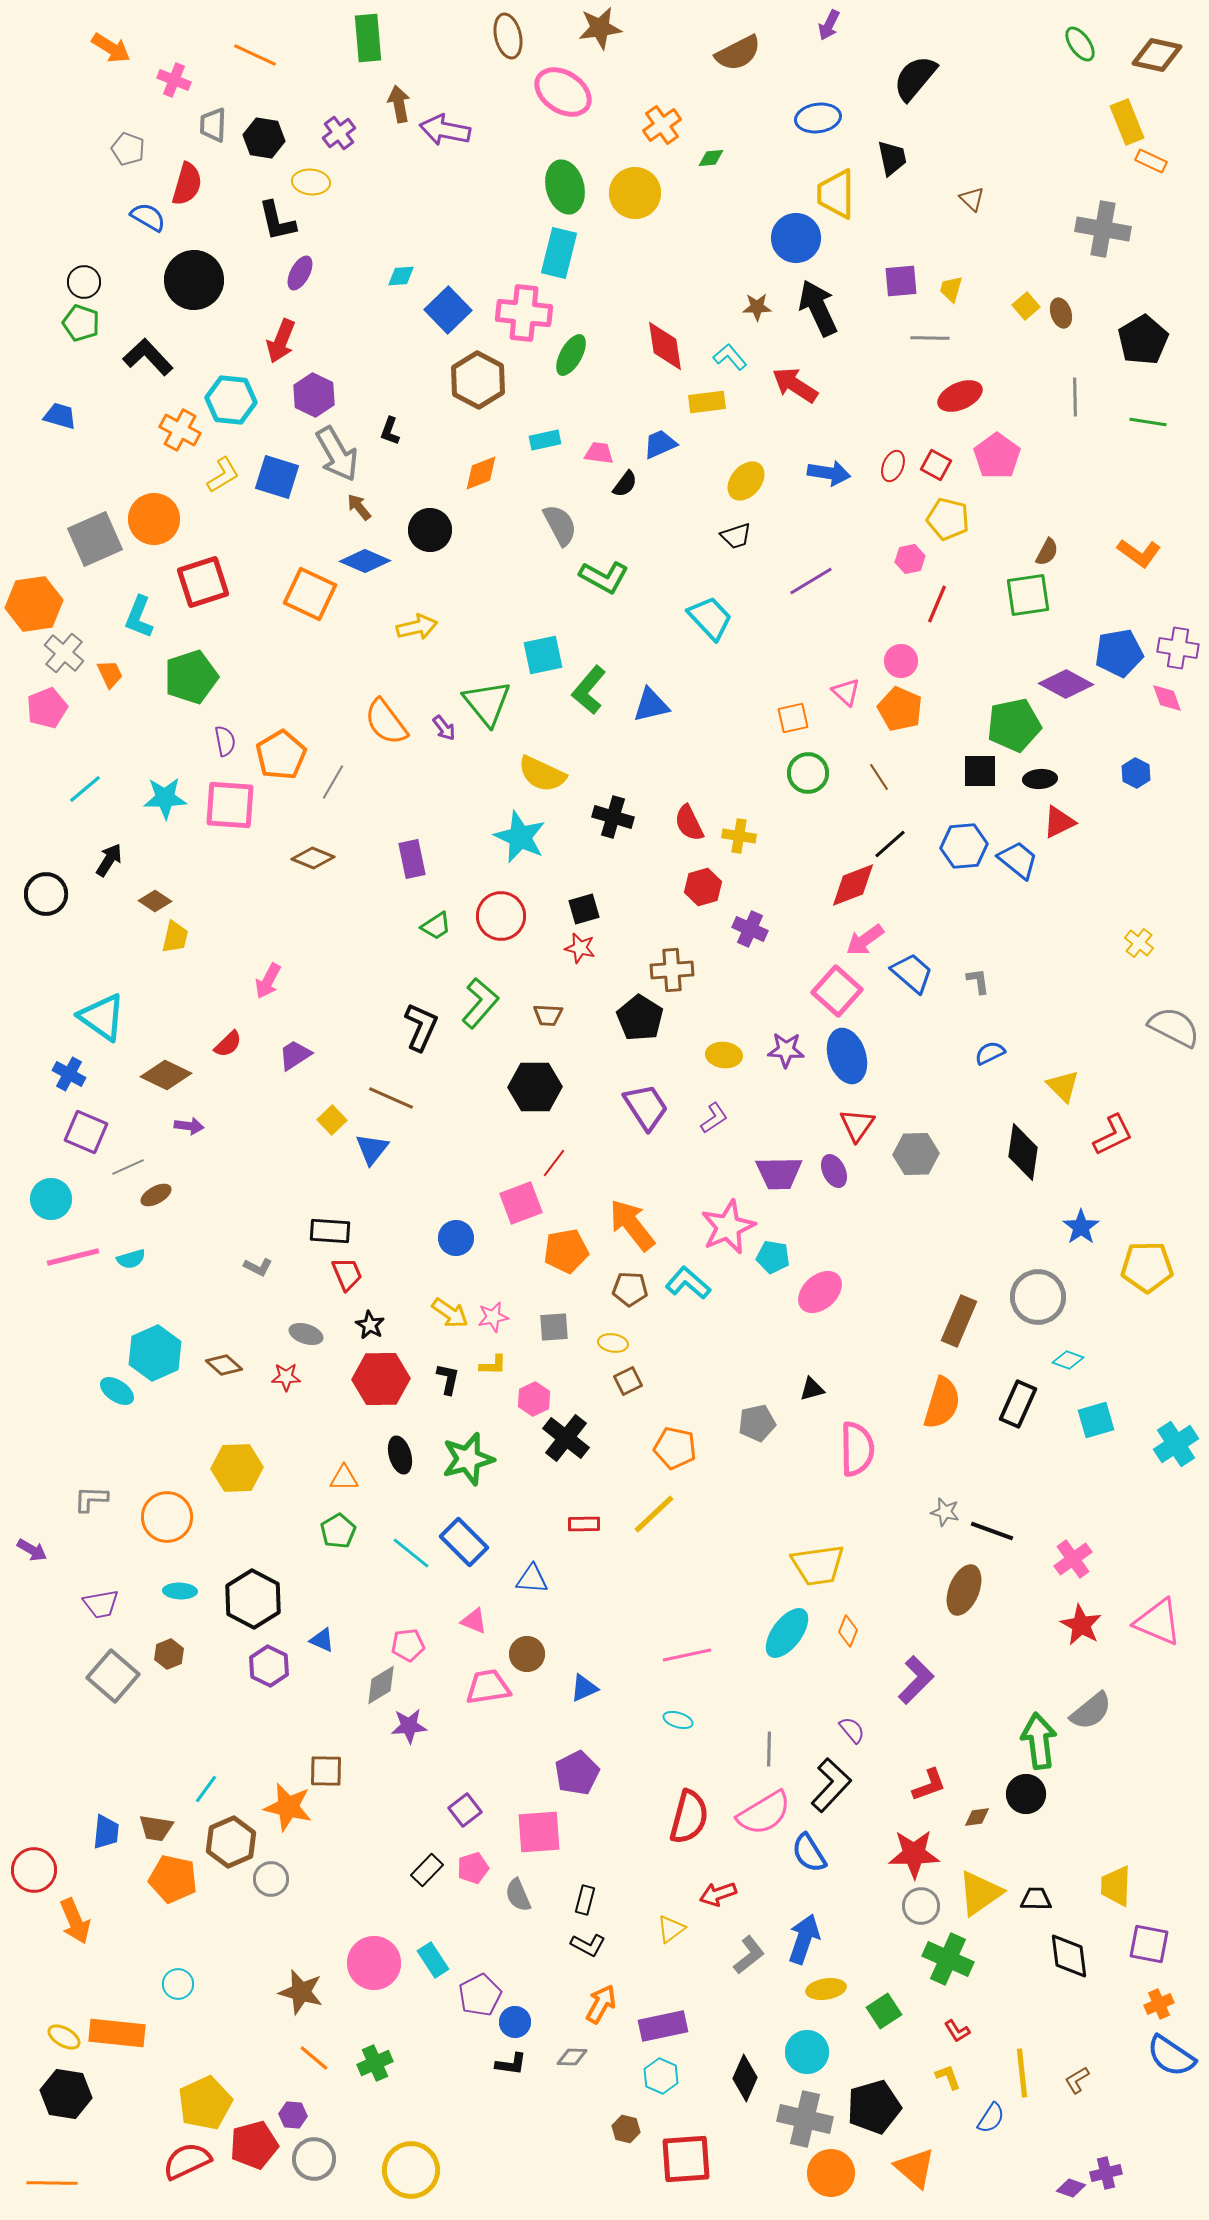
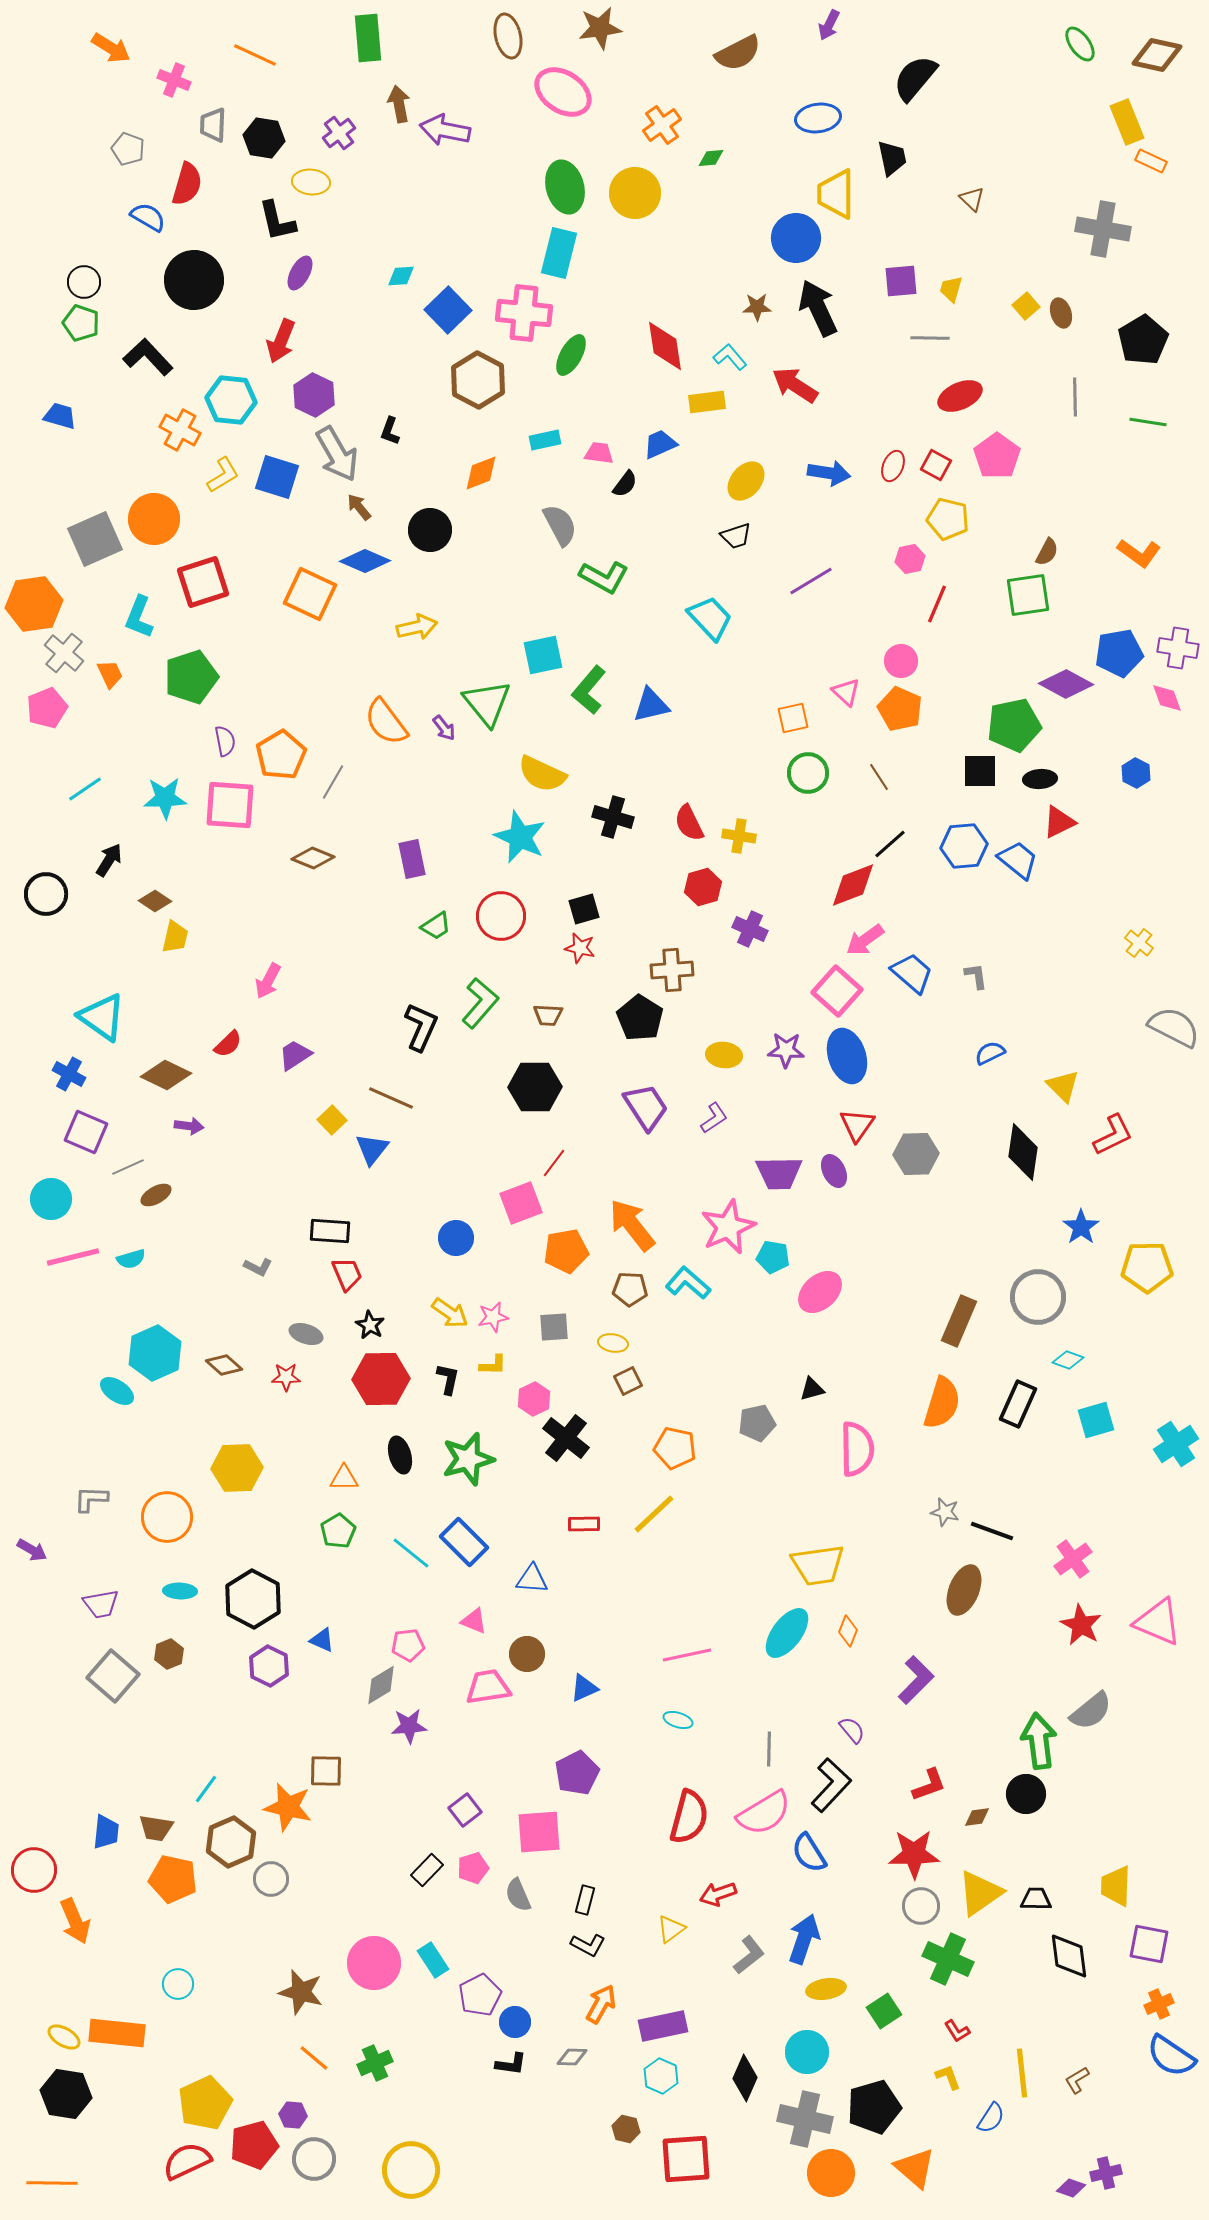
cyan line at (85, 789): rotated 6 degrees clockwise
gray L-shape at (978, 981): moved 2 px left, 5 px up
